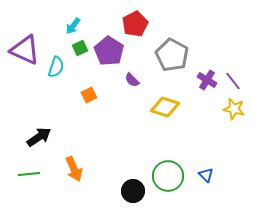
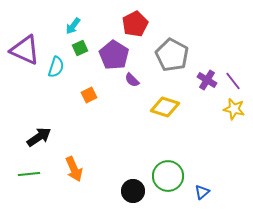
purple pentagon: moved 5 px right, 4 px down
blue triangle: moved 4 px left, 17 px down; rotated 35 degrees clockwise
